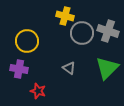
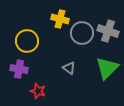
yellow cross: moved 5 px left, 3 px down
